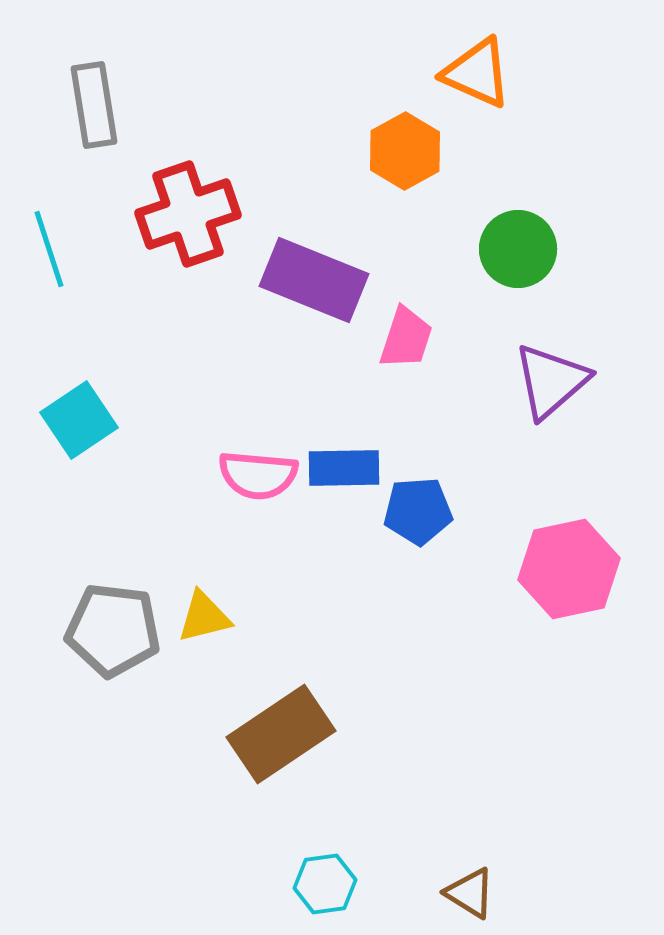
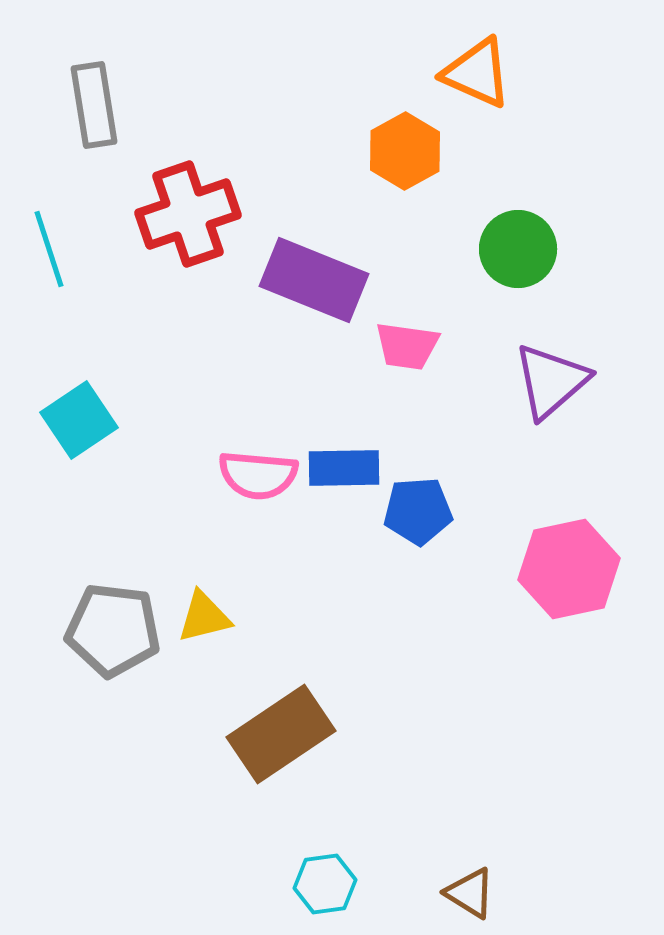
pink trapezoid: moved 1 px right, 8 px down; rotated 80 degrees clockwise
